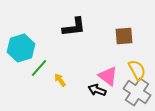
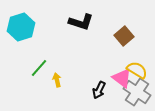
black L-shape: moved 7 px right, 5 px up; rotated 25 degrees clockwise
brown square: rotated 36 degrees counterclockwise
cyan hexagon: moved 21 px up
yellow semicircle: rotated 30 degrees counterclockwise
pink triangle: moved 14 px right, 2 px down
yellow arrow: moved 3 px left; rotated 24 degrees clockwise
black arrow: moved 2 px right; rotated 84 degrees counterclockwise
